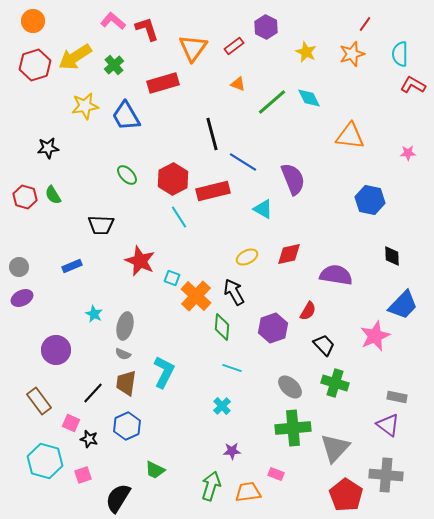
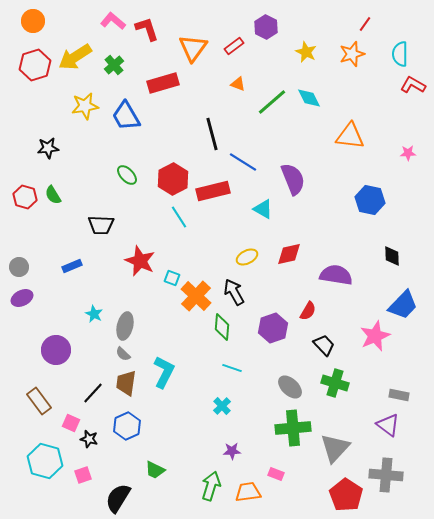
gray semicircle at (123, 354): rotated 21 degrees clockwise
gray rectangle at (397, 397): moved 2 px right, 2 px up
